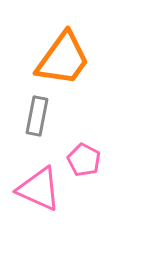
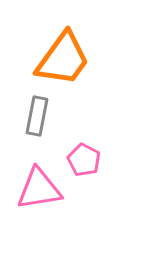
pink triangle: rotated 33 degrees counterclockwise
